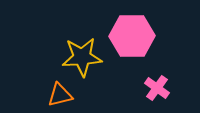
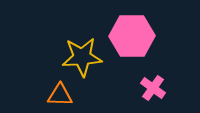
pink cross: moved 4 px left
orange triangle: rotated 16 degrees clockwise
